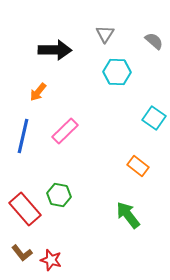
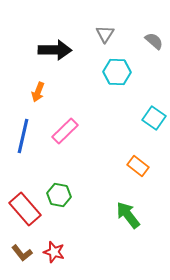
orange arrow: rotated 18 degrees counterclockwise
red star: moved 3 px right, 8 px up
